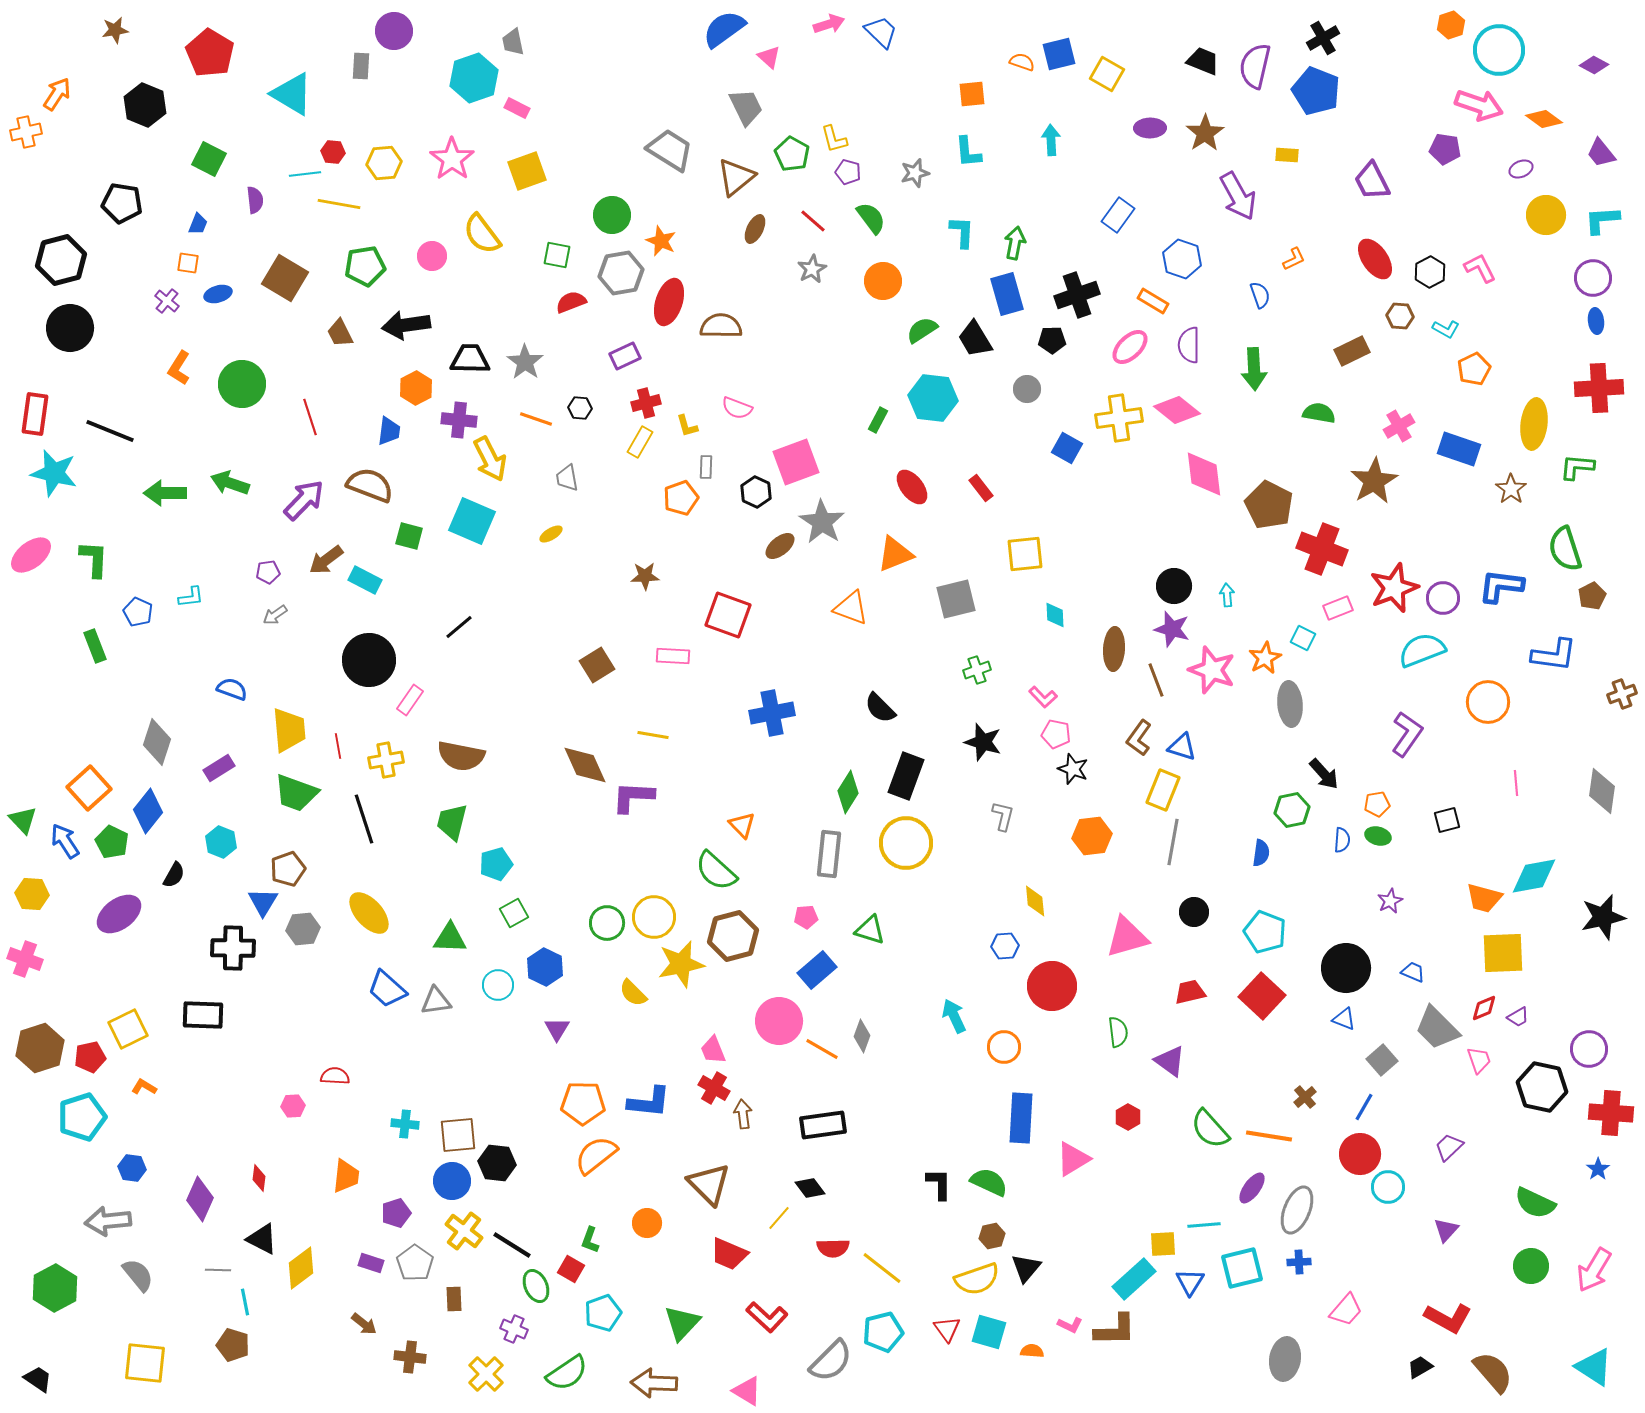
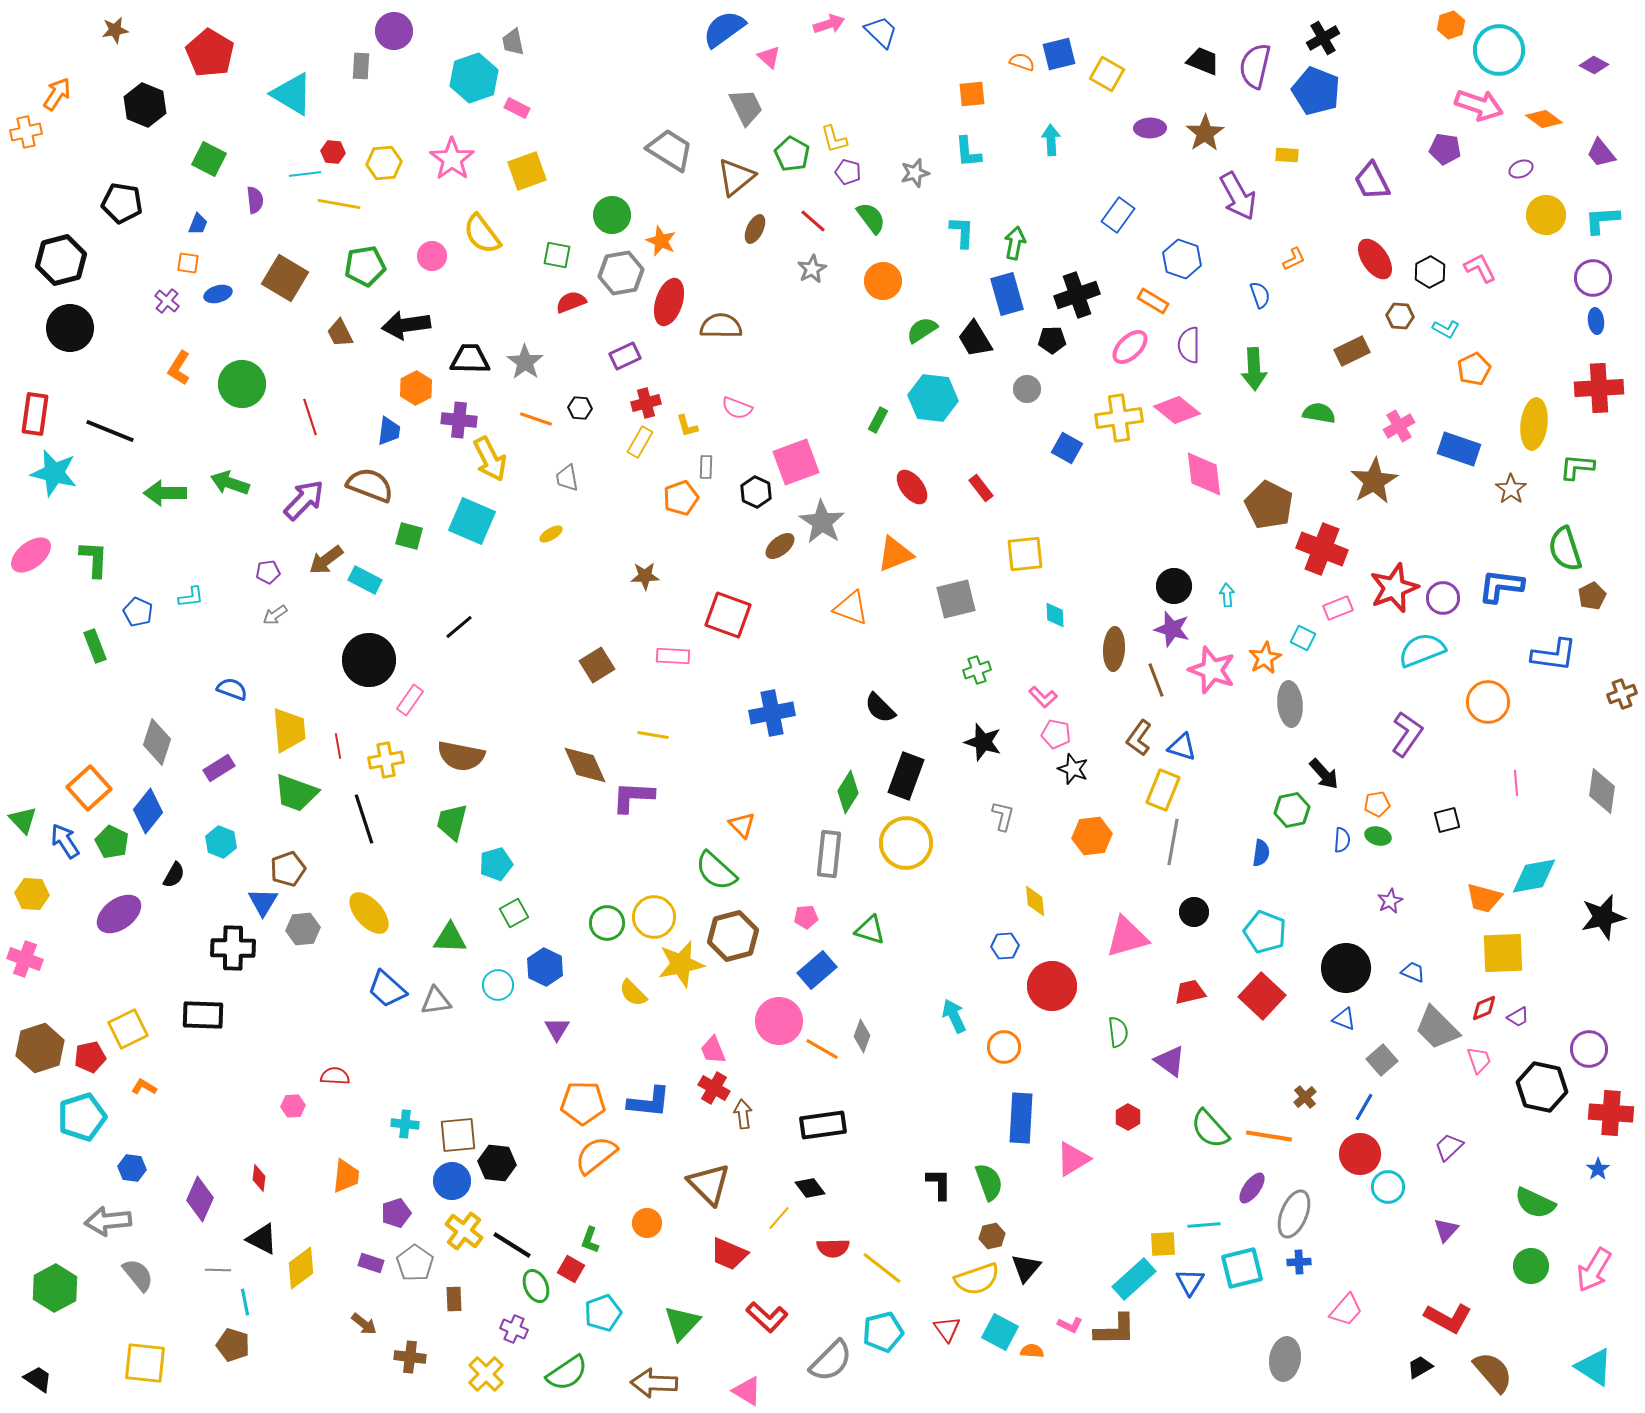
green semicircle at (989, 1182): rotated 45 degrees clockwise
gray ellipse at (1297, 1210): moved 3 px left, 4 px down
cyan square at (989, 1332): moved 11 px right; rotated 12 degrees clockwise
